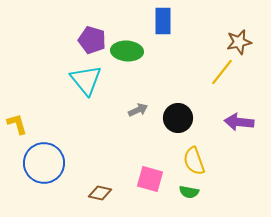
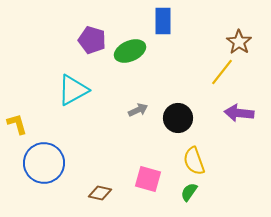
brown star: rotated 25 degrees counterclockwise
green ellipse: moved 3 px right; rotated 28 degrees counterclockwise
cyan triangle: moved 13 px left, 10 px down; rotated 40 degrees clockwise
purple arrow: moved 9 px up
pink square: moved 2 px left
green semicircle: rotated 114 degrees clockwise
